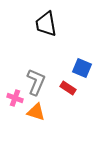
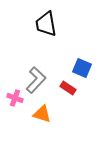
gray L-shape: moved 2 px up; rotated 20 degrees clockwise
orange triangle: moved 6 px right, 2 px down
